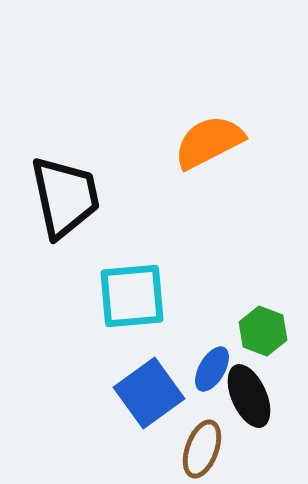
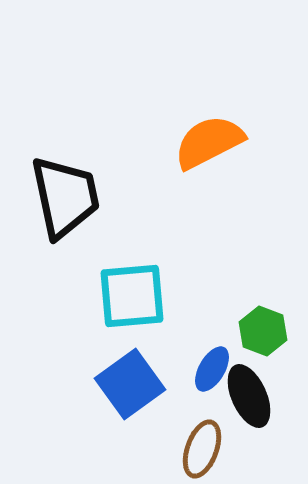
blue square: moved 19 px left, 9 px up
